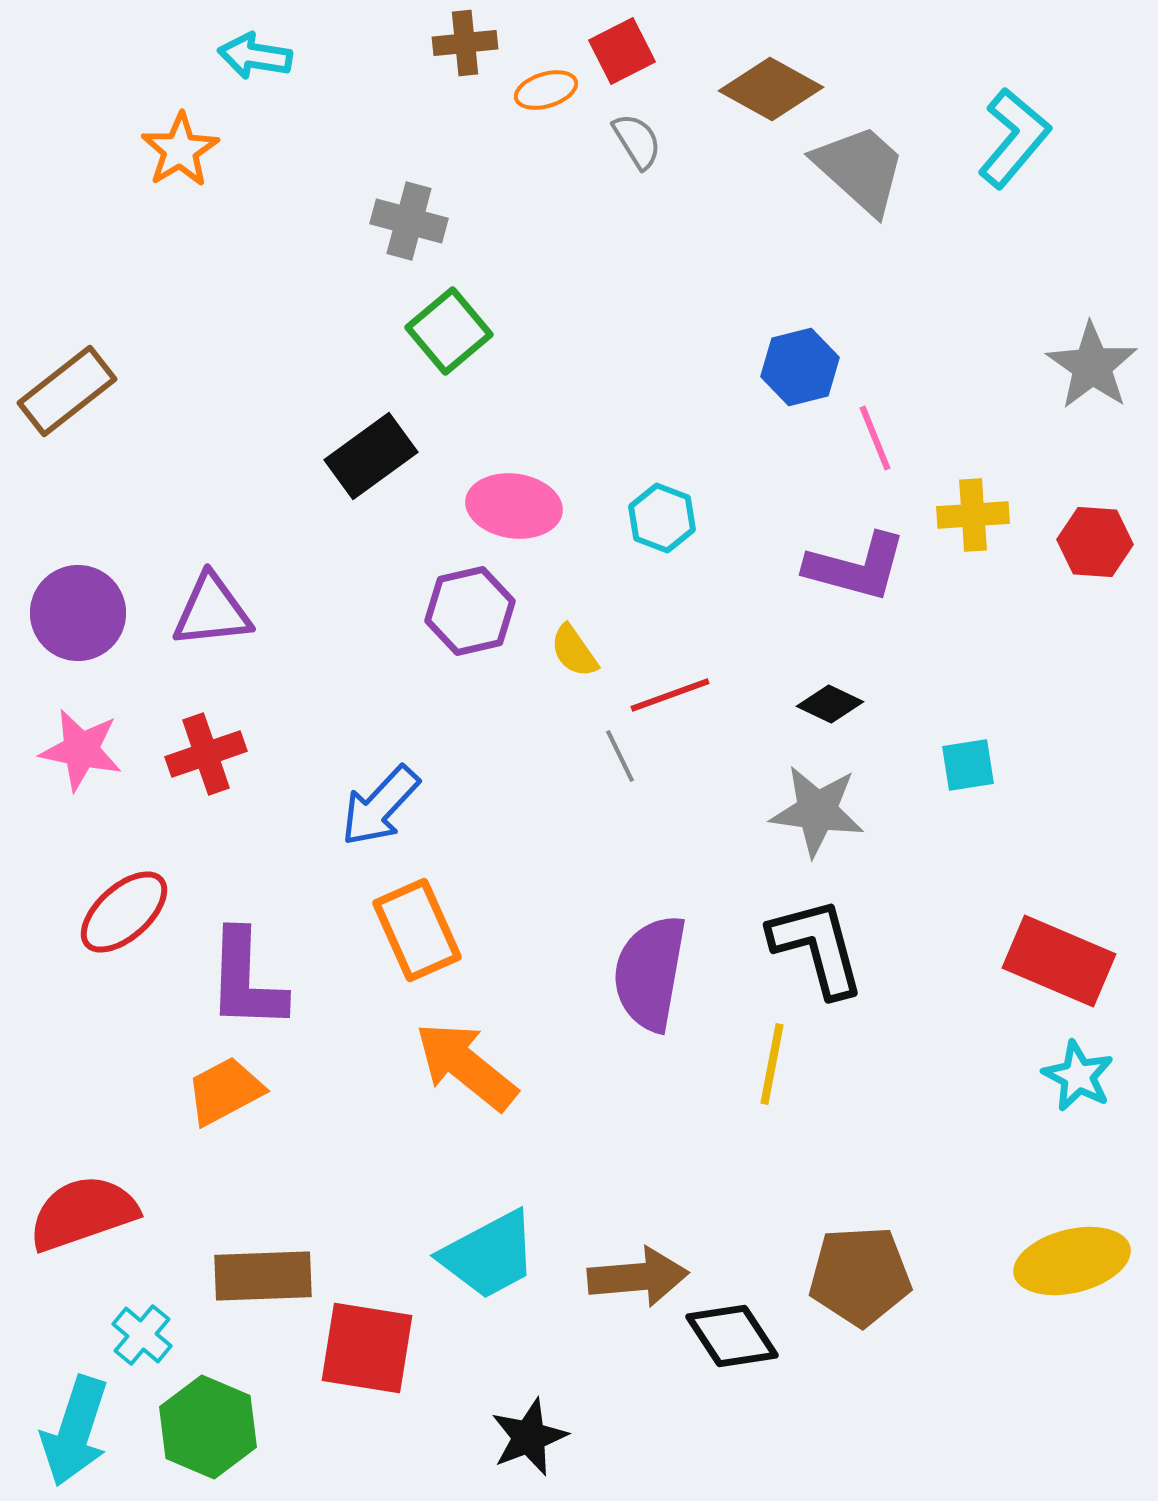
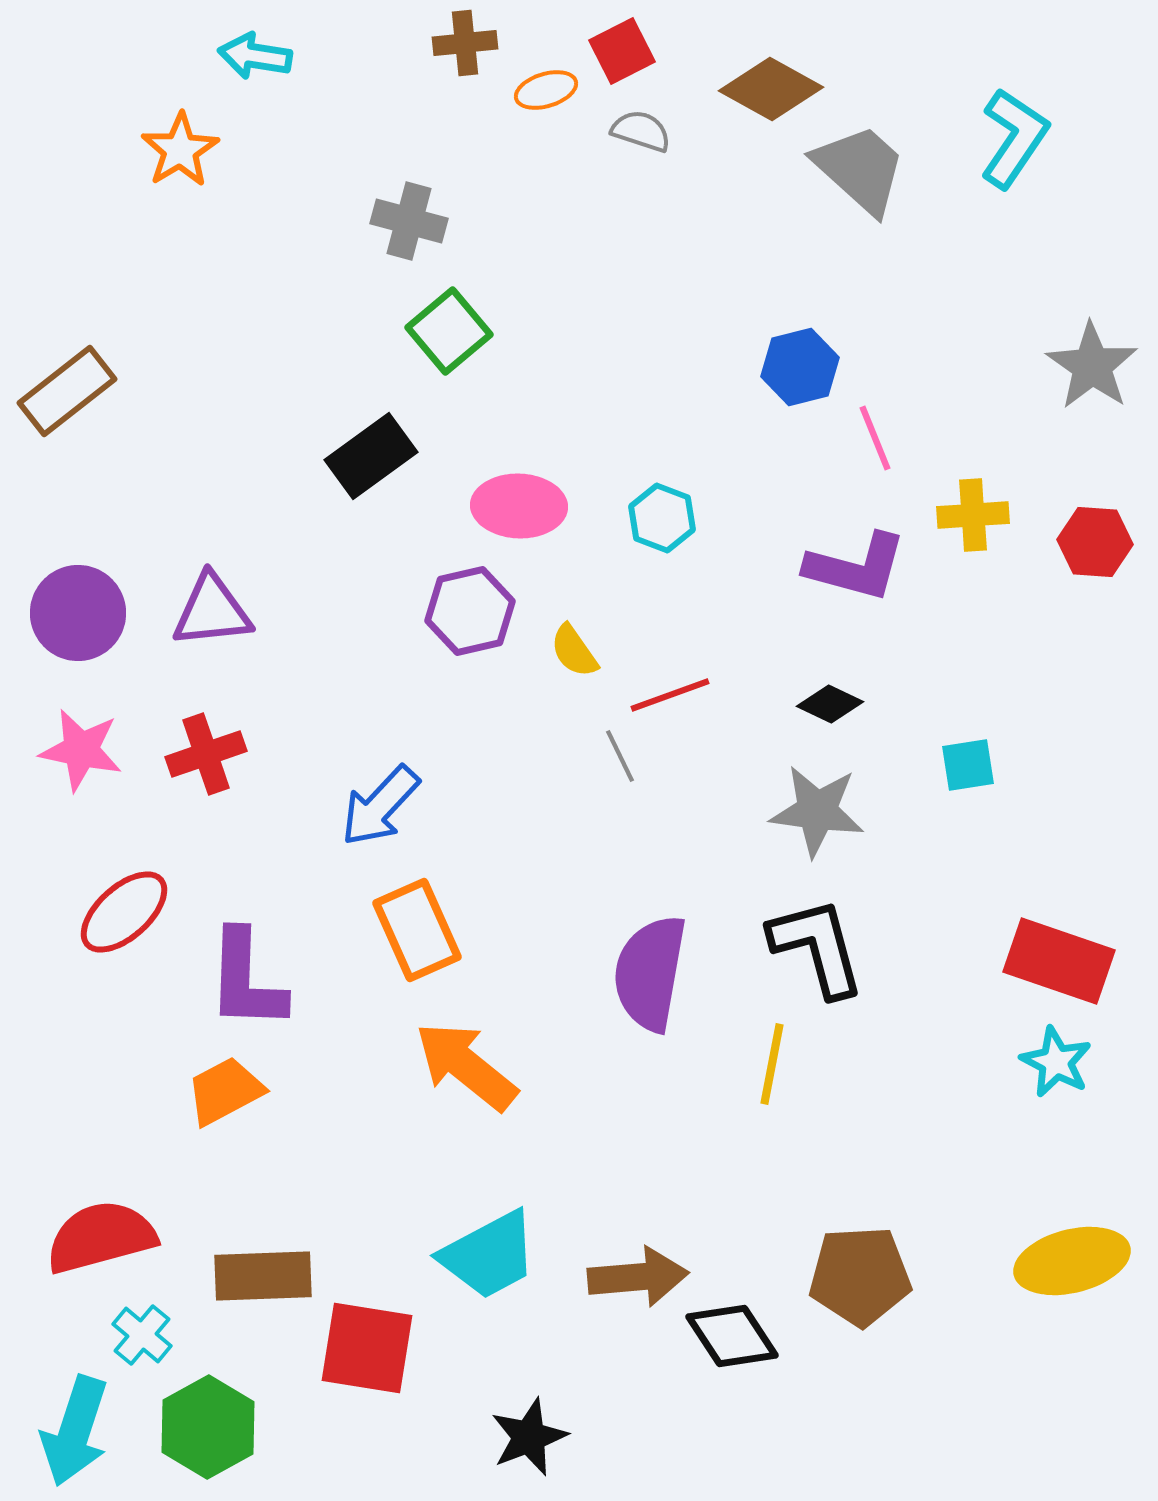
cyan L-shape at (1014, 138): rotated 6 degrees counterclockwise
gray semicircle at (637, 141): moved 4 px right, 10 px up; rotated 40 degrees counterclockwise
pink ellipse at (514, 506): moved 5 px right; rotated 6 degrees counterclockwise
red rectangle at (1059, 961): rotated 4 degrees counterclockwise
cyan star at (1078, 1076): moved 22 px left, 14 px up
red semicircle at (83, 1213): moved 18 px right, 24 px down; rotated 4 degrees clockwise
green hexagon at (208, 1427): rotated 8 degrees clockwise
